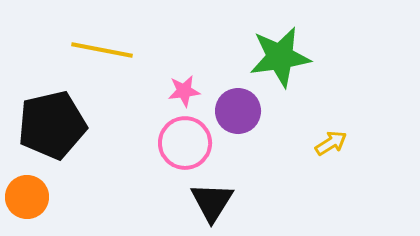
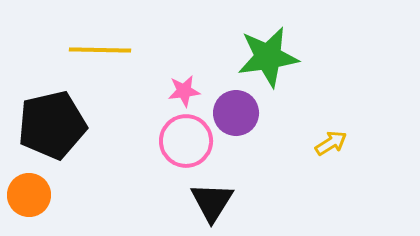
yellow line: moved 2 px left; rotated 10 degrees counterclockwise
green star: moved 12 px left
purple circle: moved 2 px left, 2 px down
pink circle: moved 1 px right, 2 px up
orange circle: moved 2 px right, 2 px up
